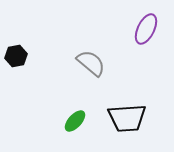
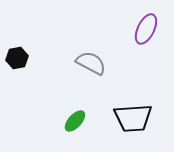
black hexagon: moved 1 px right, 2 px down
gray semicircle: rotated 12 degrees counterclockwise
black trapezoid: moved 6 px right
